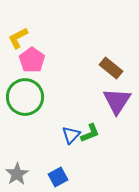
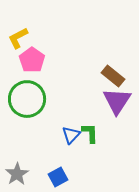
brown rectangle: moved 2 px right, 8 px down
green circle: moved 2 px right, 2 px down
green L-shape: rotated 70 degrees counterclockwise
